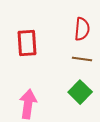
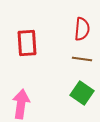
green square: moved 2 px right, 1 px down; rotated 10 degrees counterclockwise
pink arrow: moved 7 px left
